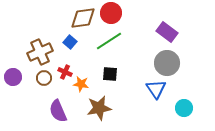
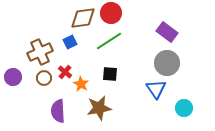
blue square: rotated 24 degrees clockwise
red cross: rotated 16 degrees clockwise
orange star: rotated 21 degrees clockwise
purple semicircle: rotated 20 degrees clockwise
